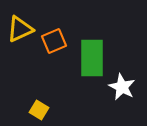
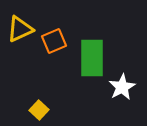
white star: rotated 16 degrees clockwise
yellow square: rotated 12 degrees clockwise
